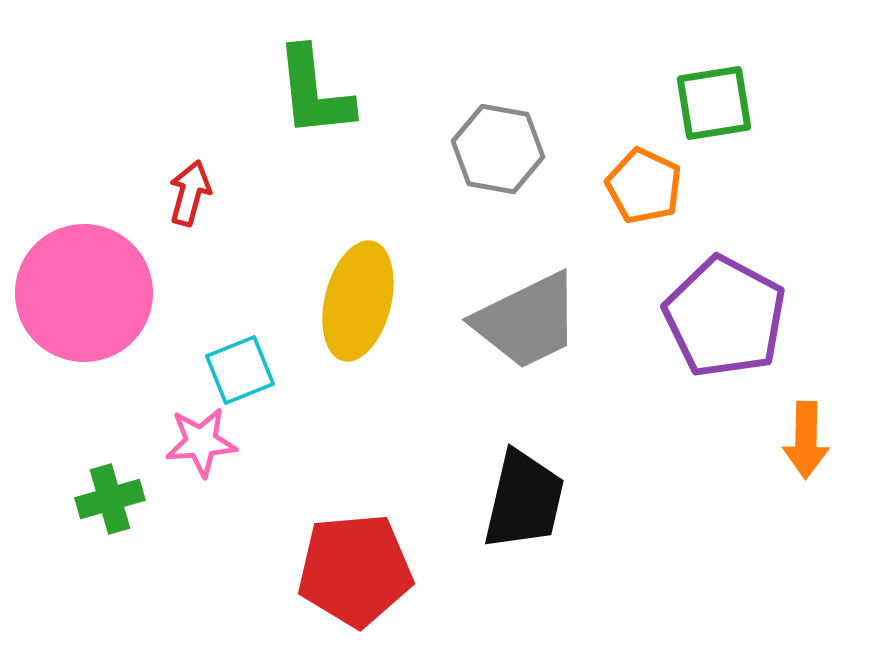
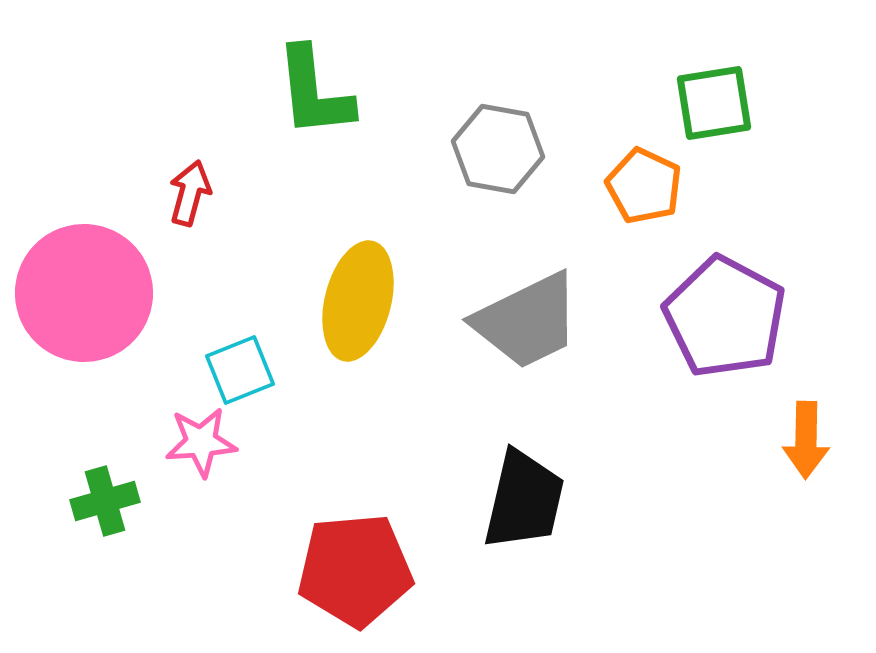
green cross: moved 5 px left, 2 px down
